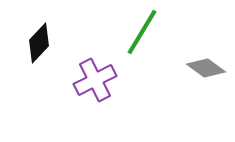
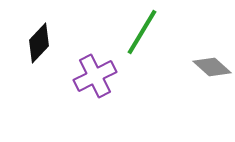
gray diamond: moved 6 px right, 1 px up; rotated 6 degrees clockwise
purple cross: moved 4 px up
